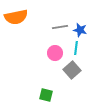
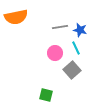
cyan line: rotated 32 degrees counterclockwise
